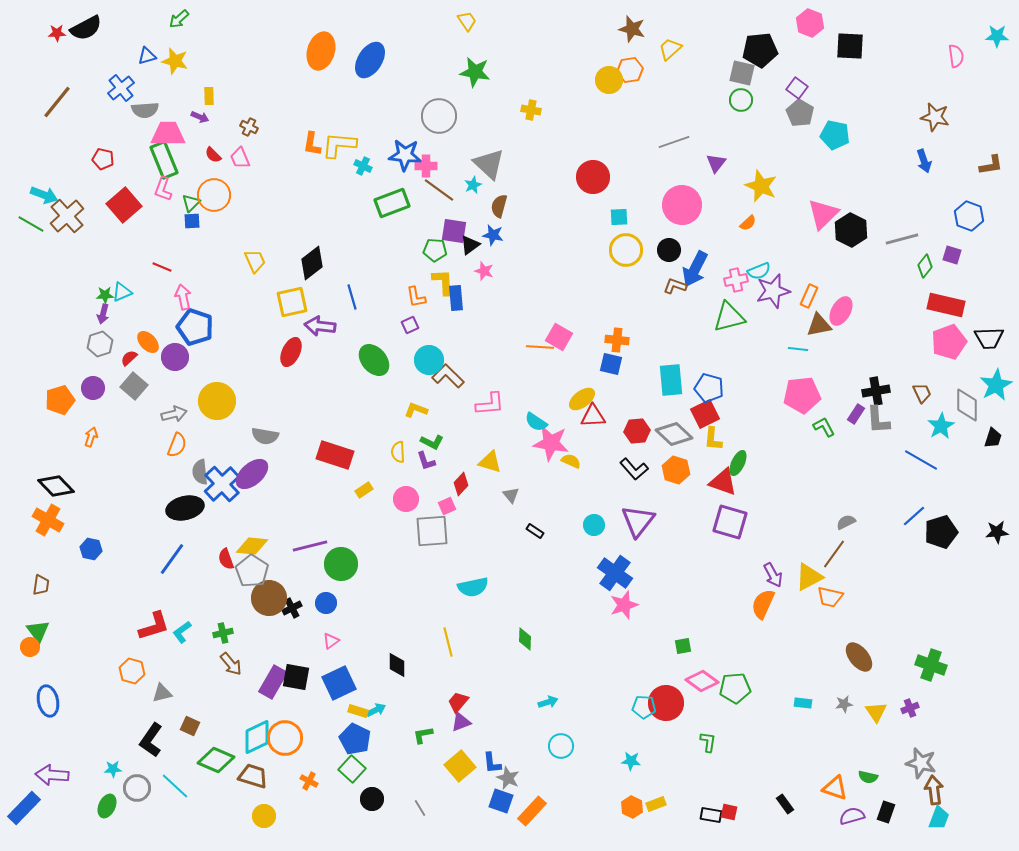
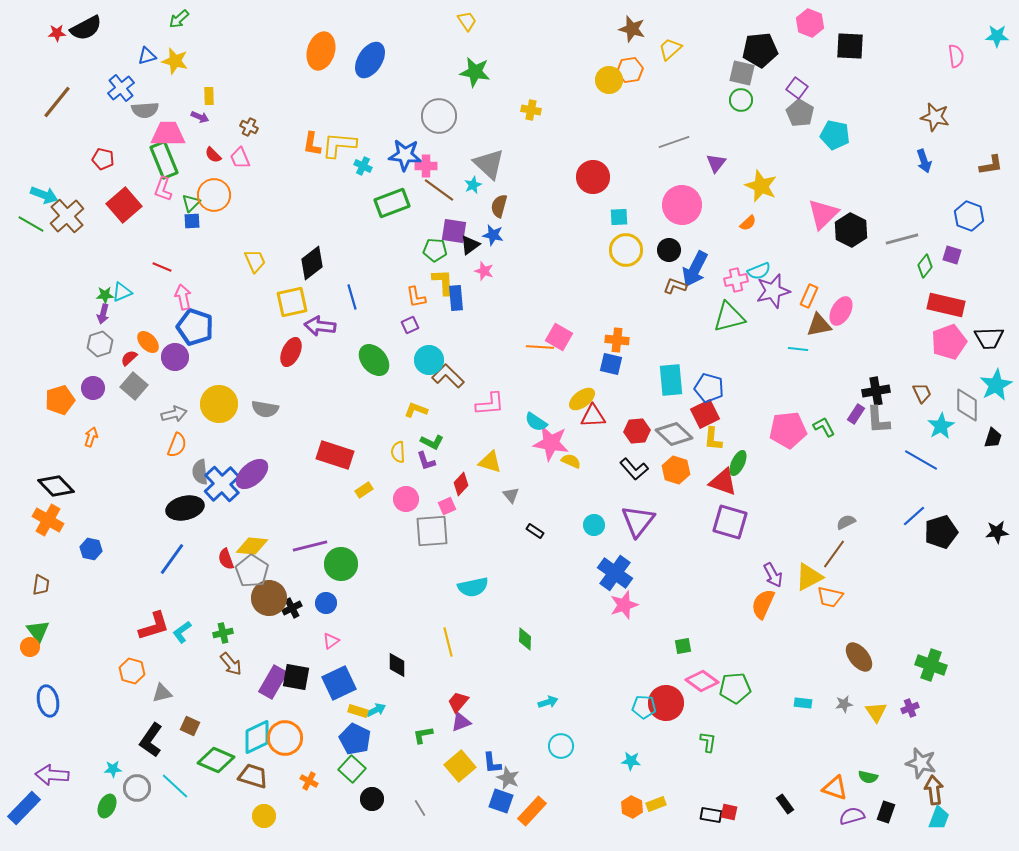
pink pentagon at (802, 395): moved 14 px left, 35 px down
yellow circle at (217, 401): moved 2 px right, 3 px down
gray semicircle at (265, 436): moved 27 px up
